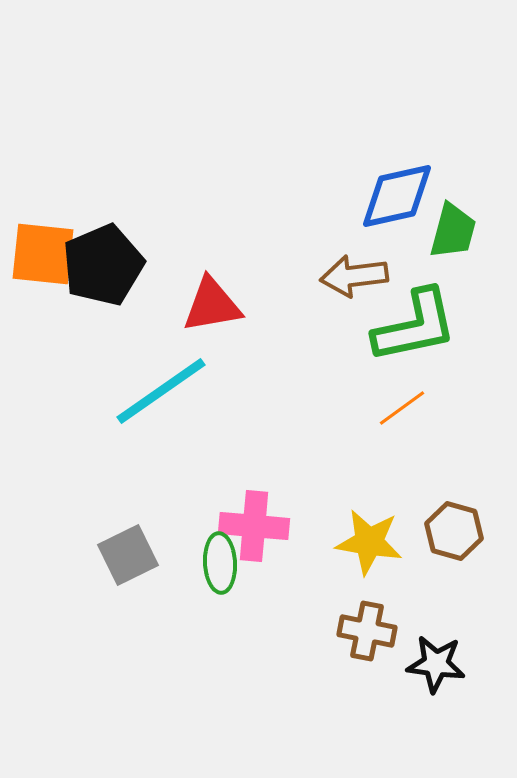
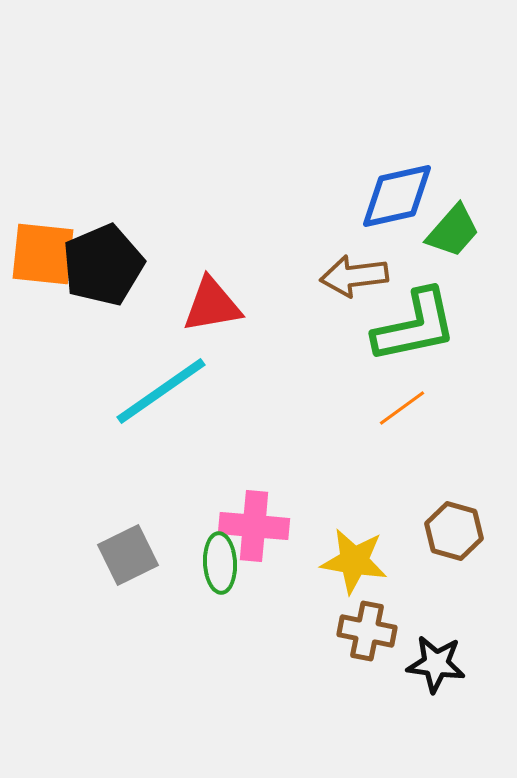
green trapezoid: rotated 26 degrees clockwise
yellow star: moved 15 px left, 19 px down
